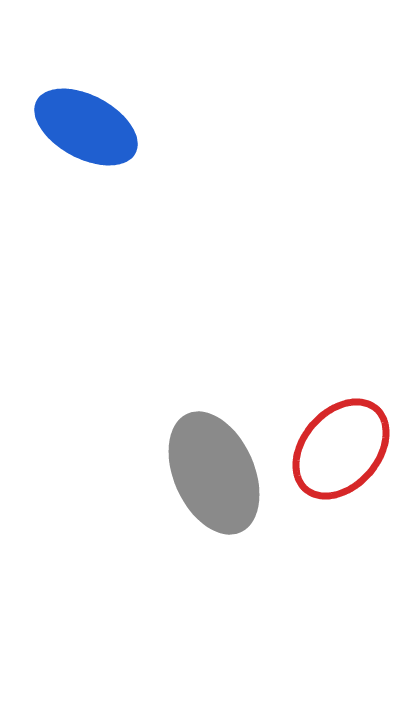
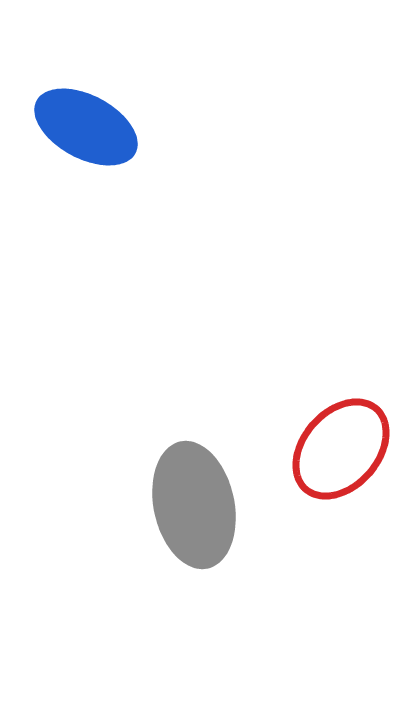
gray ellipse: moved 20 px left, 32 px down; rotated 12 degrees clockwise
